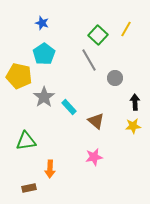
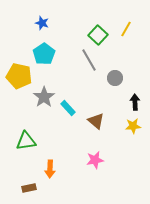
cyan rectangle: moved 1 px left, 1 px down
pink star: moved 1 px right, 3 px down
